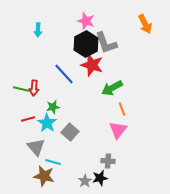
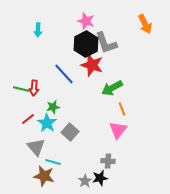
red line: rotated 24 degrees counterclockwise
